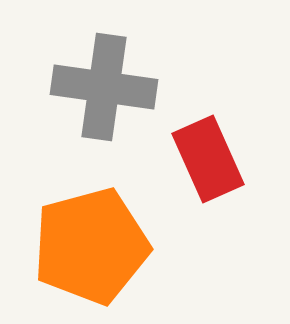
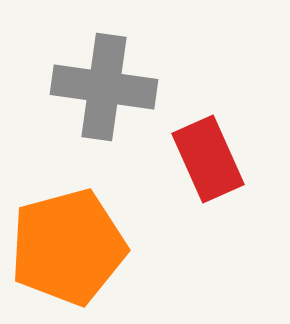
orange pentagon: moved 23 px left, 1 px down
